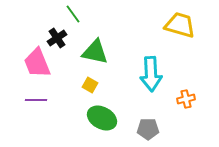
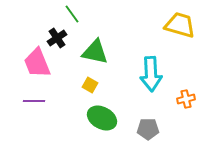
green line: moved 1 px left
purple line: moved 2 px left, 1 px down
